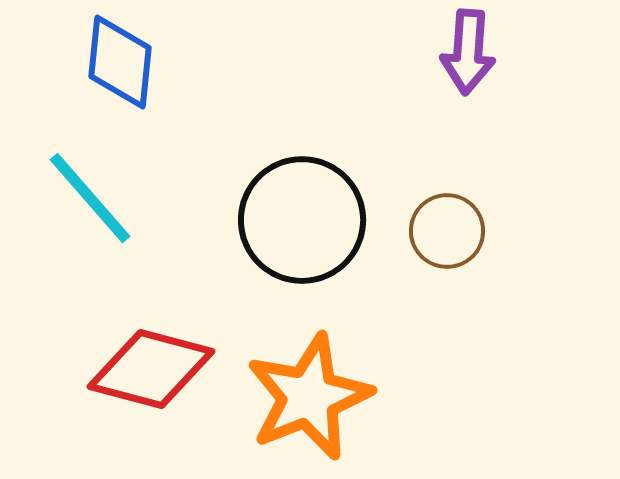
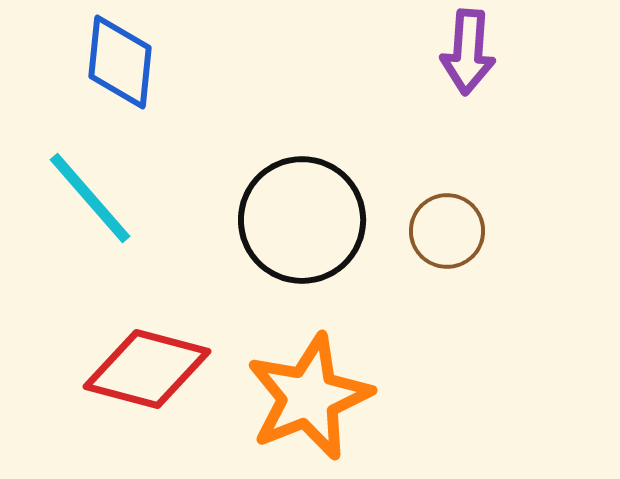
red diamond: moved 4 px left
